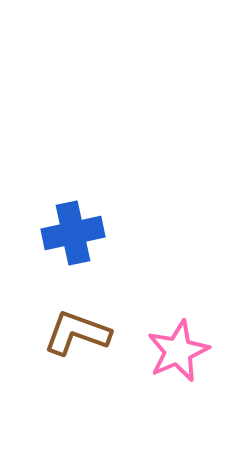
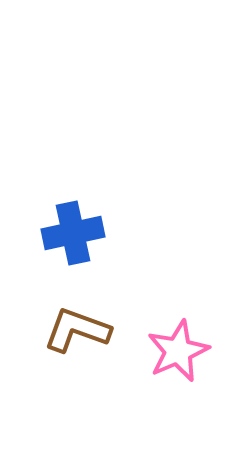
brown L-shape: moved 3 px up
